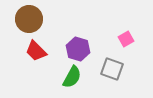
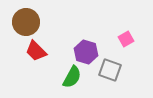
brown circle: moved 3 px left, 3 px down
purple hexagon: moved 8 px right, 3 px down
gray square: moved 2 px left, 1 px down
